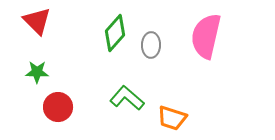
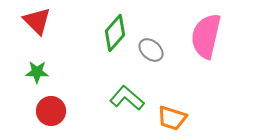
gray ellipse: moved 5 px down; rotated 50 degrees counterclockwise
red circle: moved 7 px left, 4 px down
